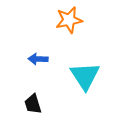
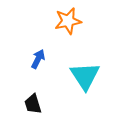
orange star: moved 1 px left, 1 px down
blue arrow: rotated 114 degrees clockwise
